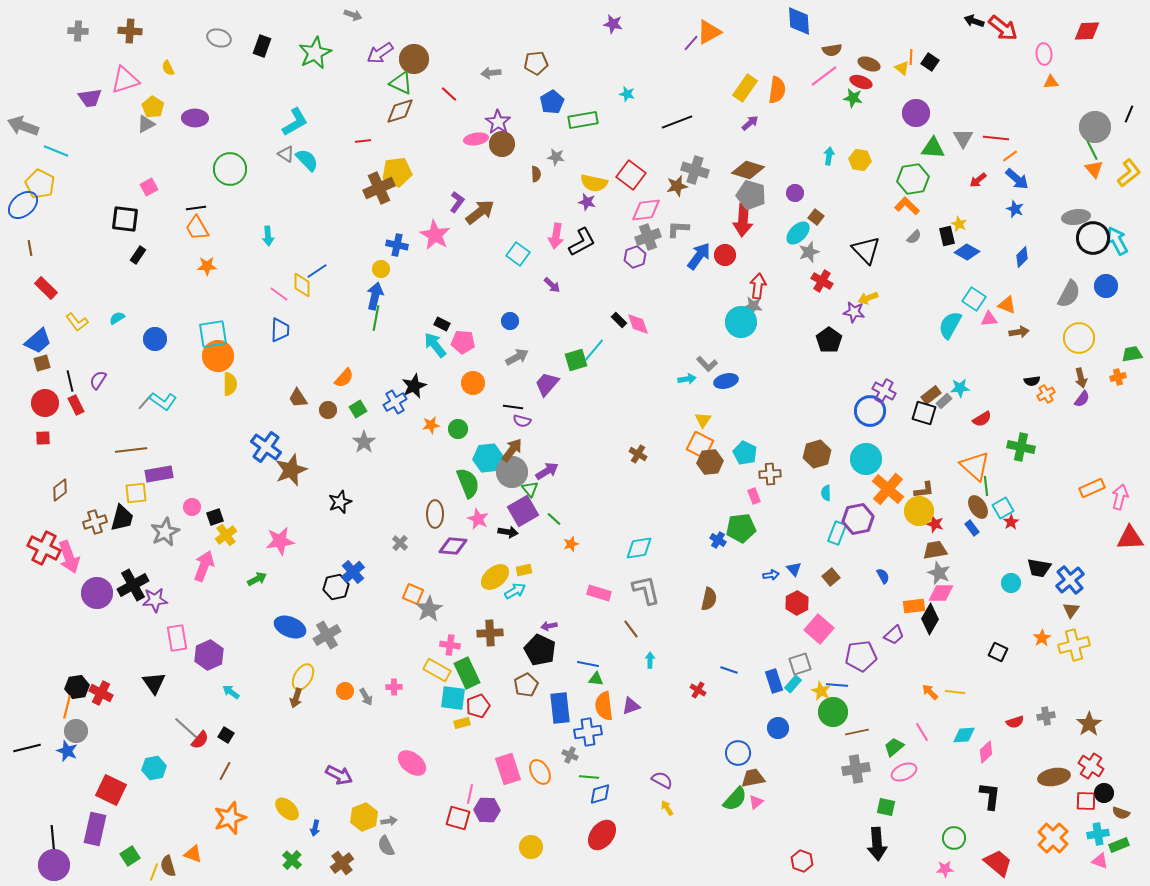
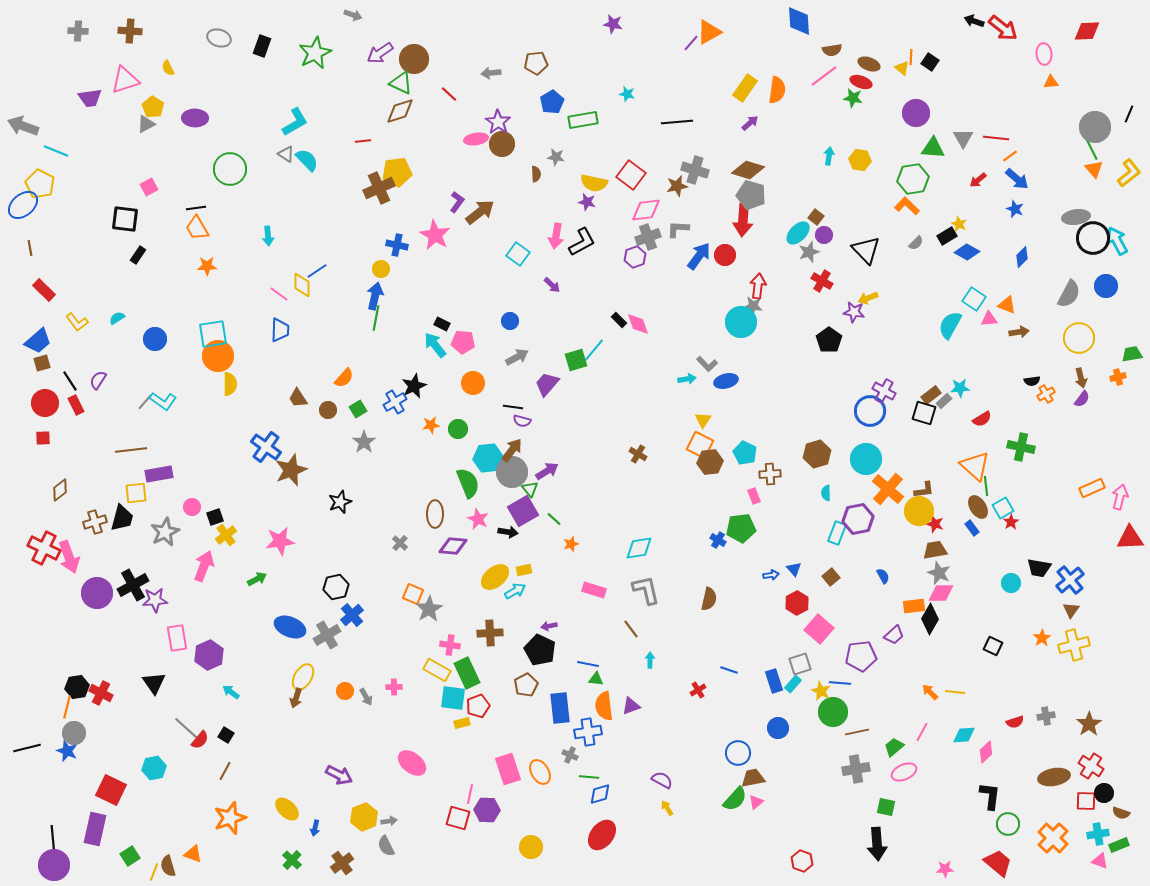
black line at (677, 122): rotated 16 degrees clockwise
purple circle at (795, 193): moved 29 px right, 42 px down
black rectangle at (947, 236): rotated 72 degrees clockwise
gray semicircle at (914, 237): moved 2 px right, 6 px down
red rectangle at (46, 288): moved 2 px left, 2 px down
black line at (70, 381): rotated 20 degrees counterclockwise
blue cross at (353, 572): moved 1 px left, 43 px down
pink rectangle at (599, 593): moved 5 px left, 3 px up
black square at (998, 652): moved 5 px left, 6 px up
blue line at (837, 685): moved 3 px right, 2 px up
red cross at (698, 690): rotated 28 degrees clockwise
gray circle at (76, 731): moved 2 px left, 2 px down
pink line at (922, 732): rotated 60 degrees clockwise
green circle at (954, 838): moved 54 px right, 14 px up
